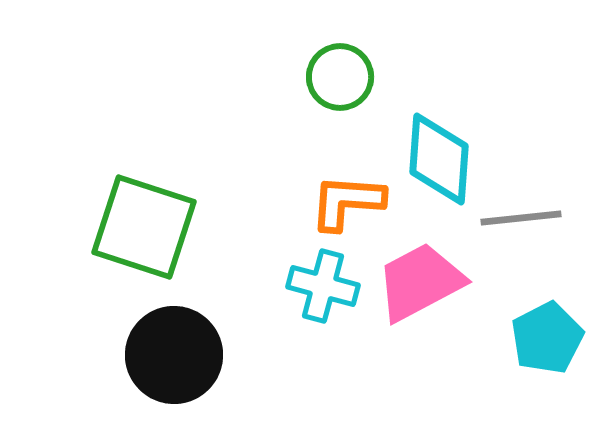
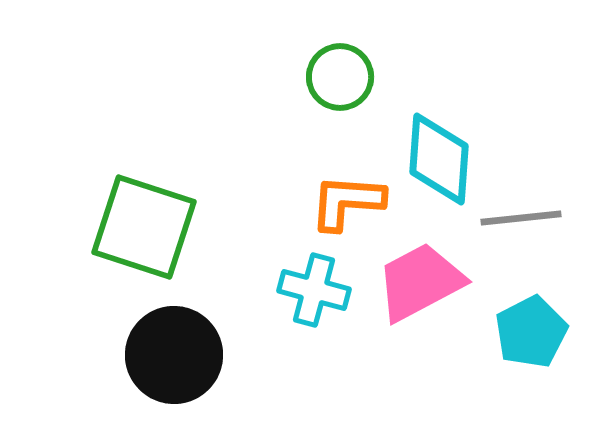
cyan cross: moved 9 px left, 4 px down
cyan pentagon: moved 16 px left, 6 px up
